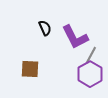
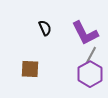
purple L-shape: moved 10 px right, 4 px up
